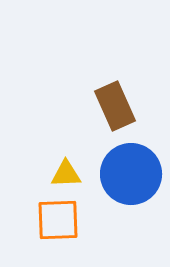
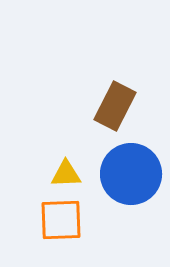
brown rectangle: rotated 51 degrees clockwise
orange square: moved 3 px right
